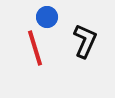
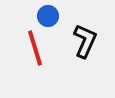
blue circle: moved 1 px right, 1 px up
